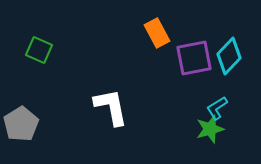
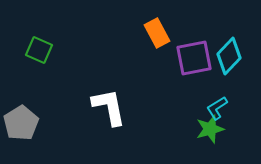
white L-shape: moved 2 px left
gray pentagon: moved 1 px up
